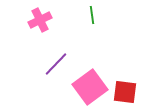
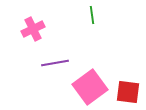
pink cross: moved 7 px left, 9 px down
purple line: moved 1 px left, 1 px up; rotated 36 degrees clockwise
red square: moved 3 px right
